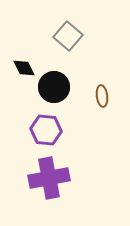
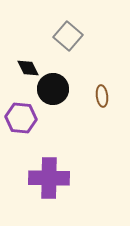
black diamond: moved 4 px right
black circle: moved 1 px left, 2 px down
purple hexagon: moved 25 px left, 12 px up
purple cross: rotated 12 degrees clockwise
